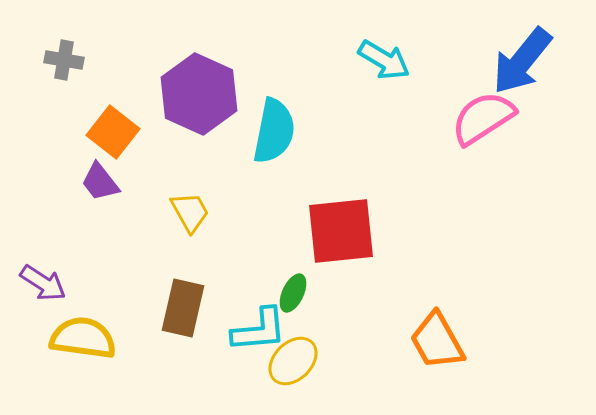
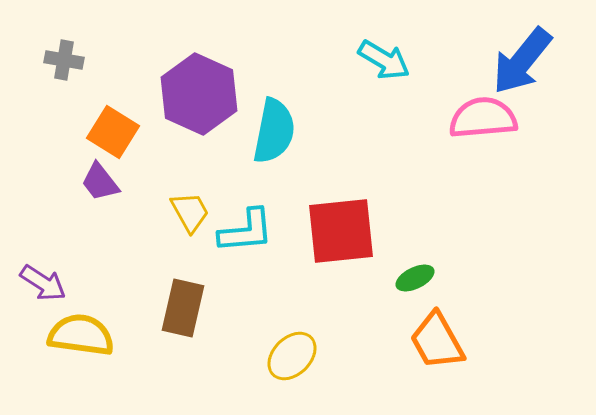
pink semicircle: rotated 28 degrees clockwise
orange square: rotated 6 degrees counterclockwise
green ellipse: moved 122 px right, 15 px up; rotated 39 degrees clockwise
cyan L-shape: moved 13 px left, 99 px up
yellow semicircle: moved 2 px left, 3 px up
yellow ellipse: moved 1 px left, 5 px up
